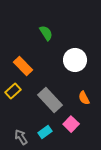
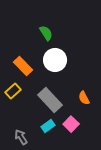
white circle: moved 20 px left
cyan rectangle: moved 3 px right, 6 px up
